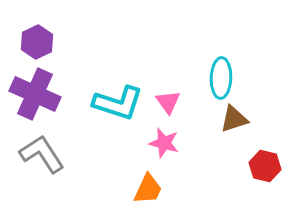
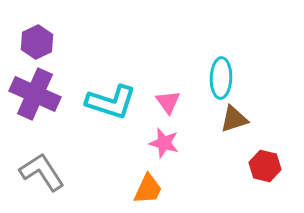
cyan L-shape: moved 7 px left, 1 px up
gray L-shape: moved 18 px down
